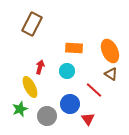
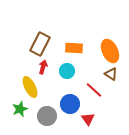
brown rectangle: moved 8 px right, 20 px down
red arrow: moved 3 px right
